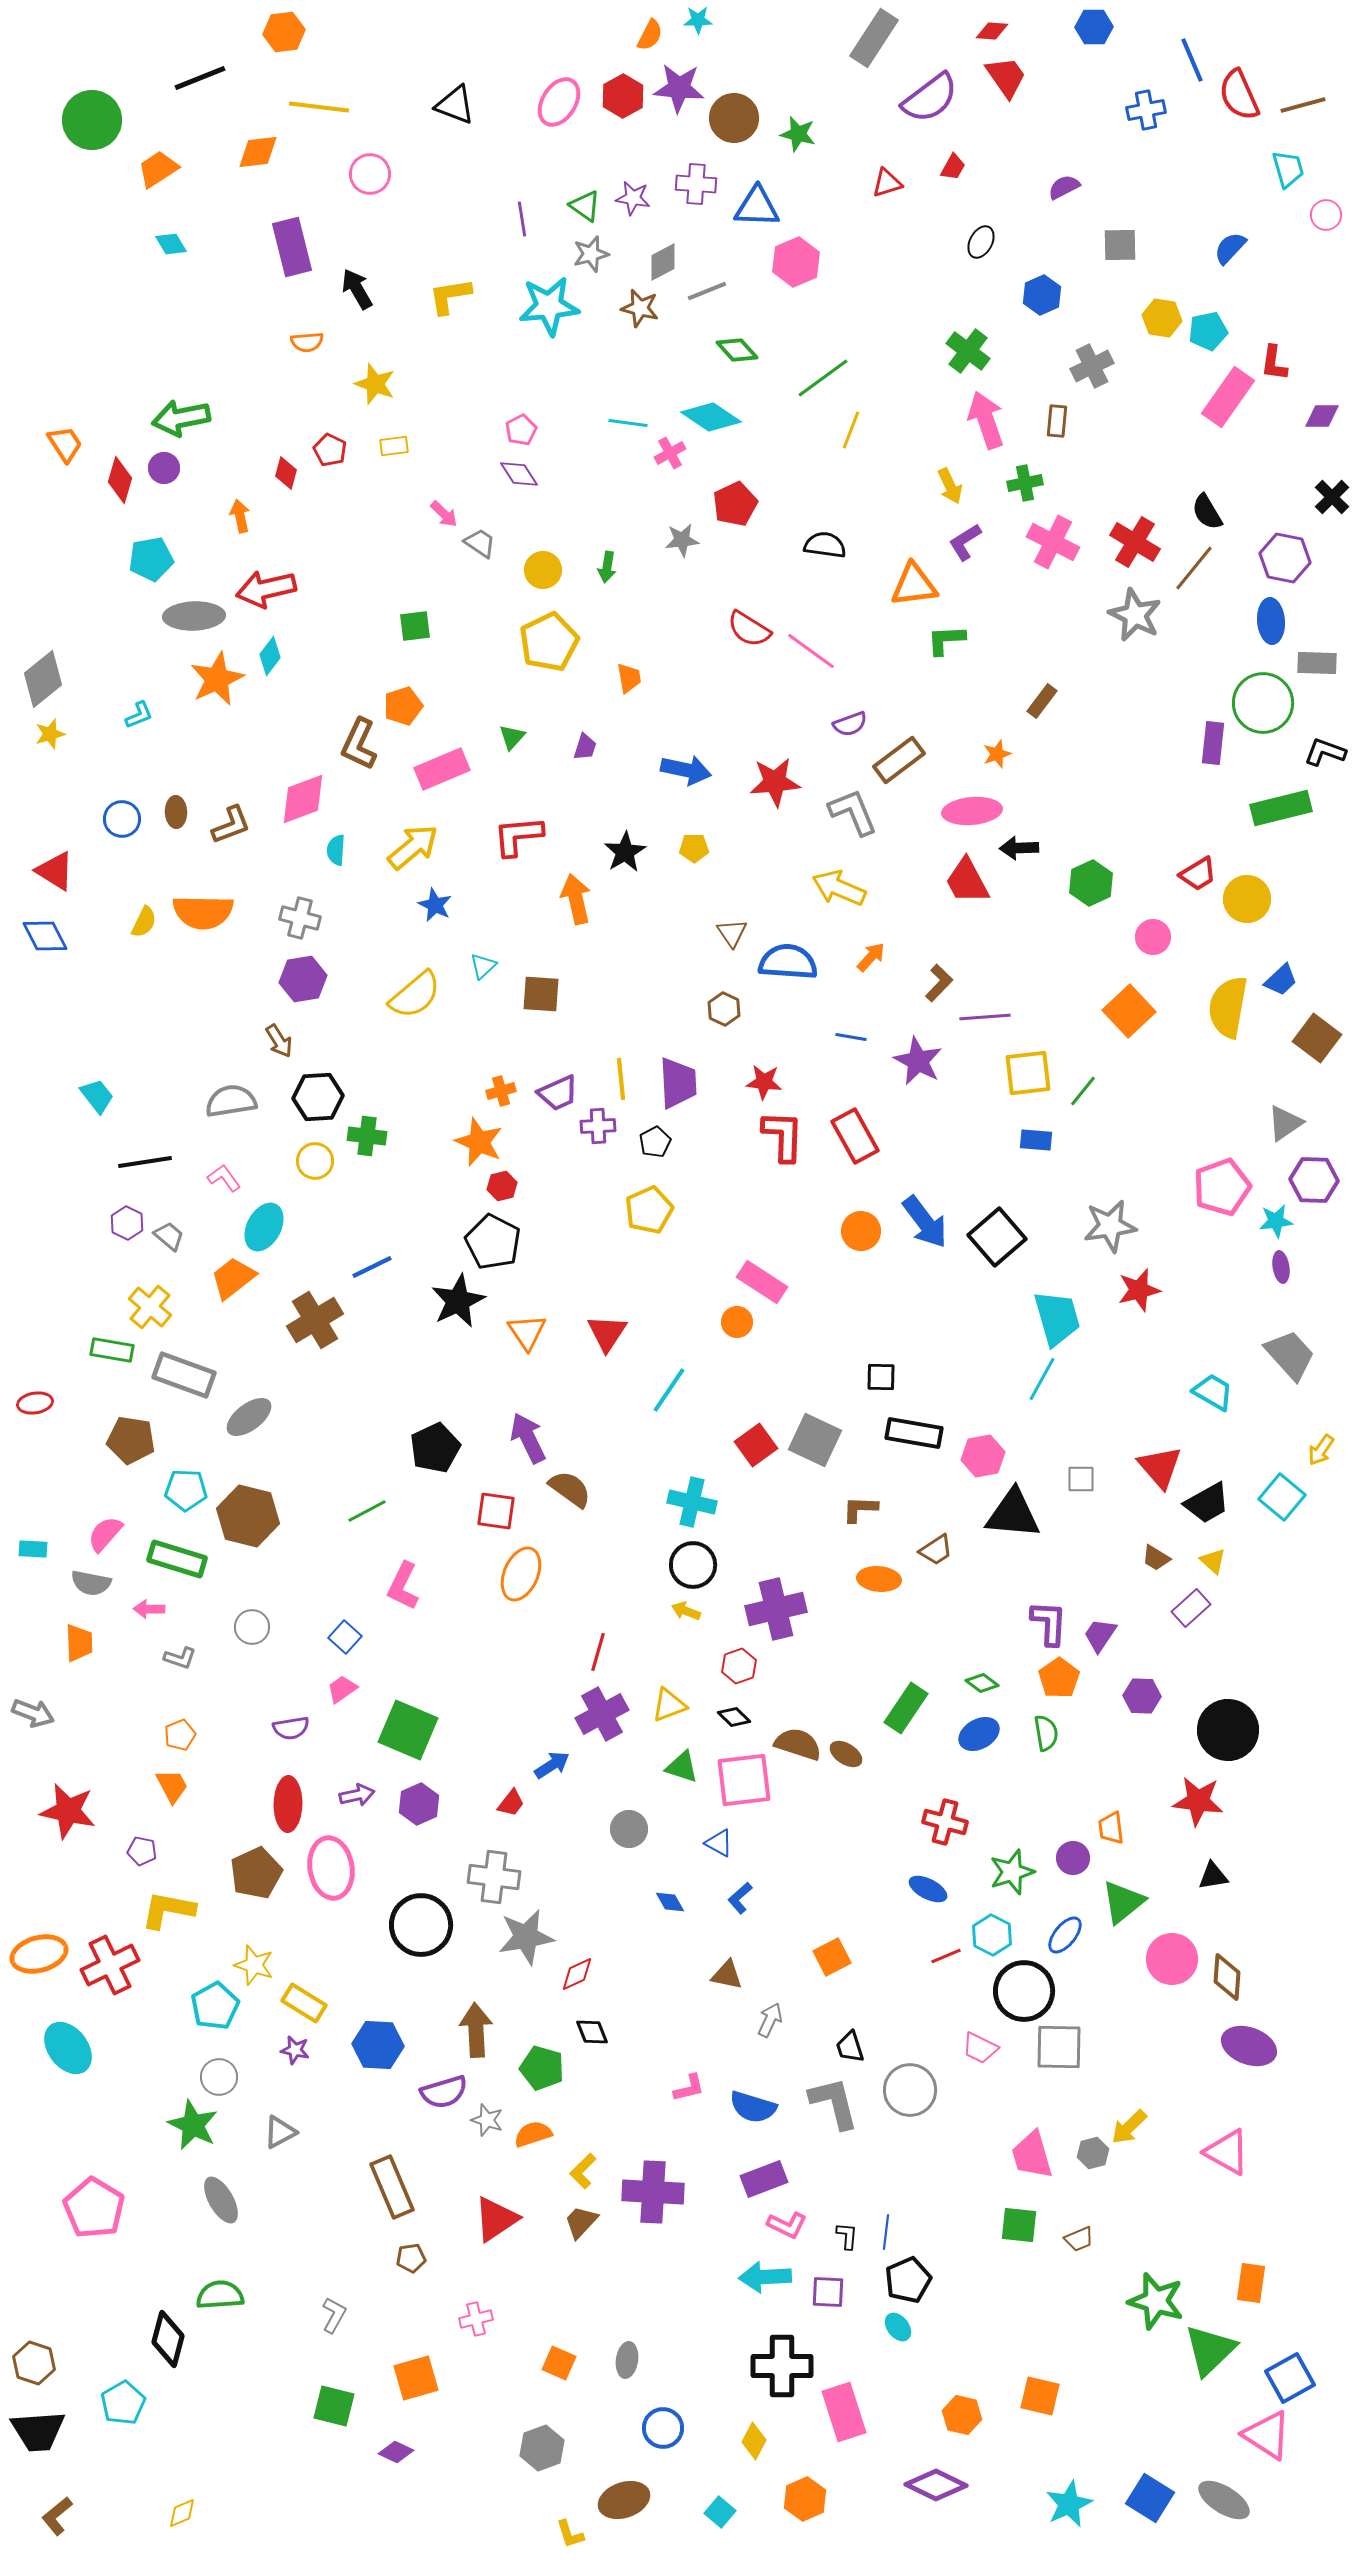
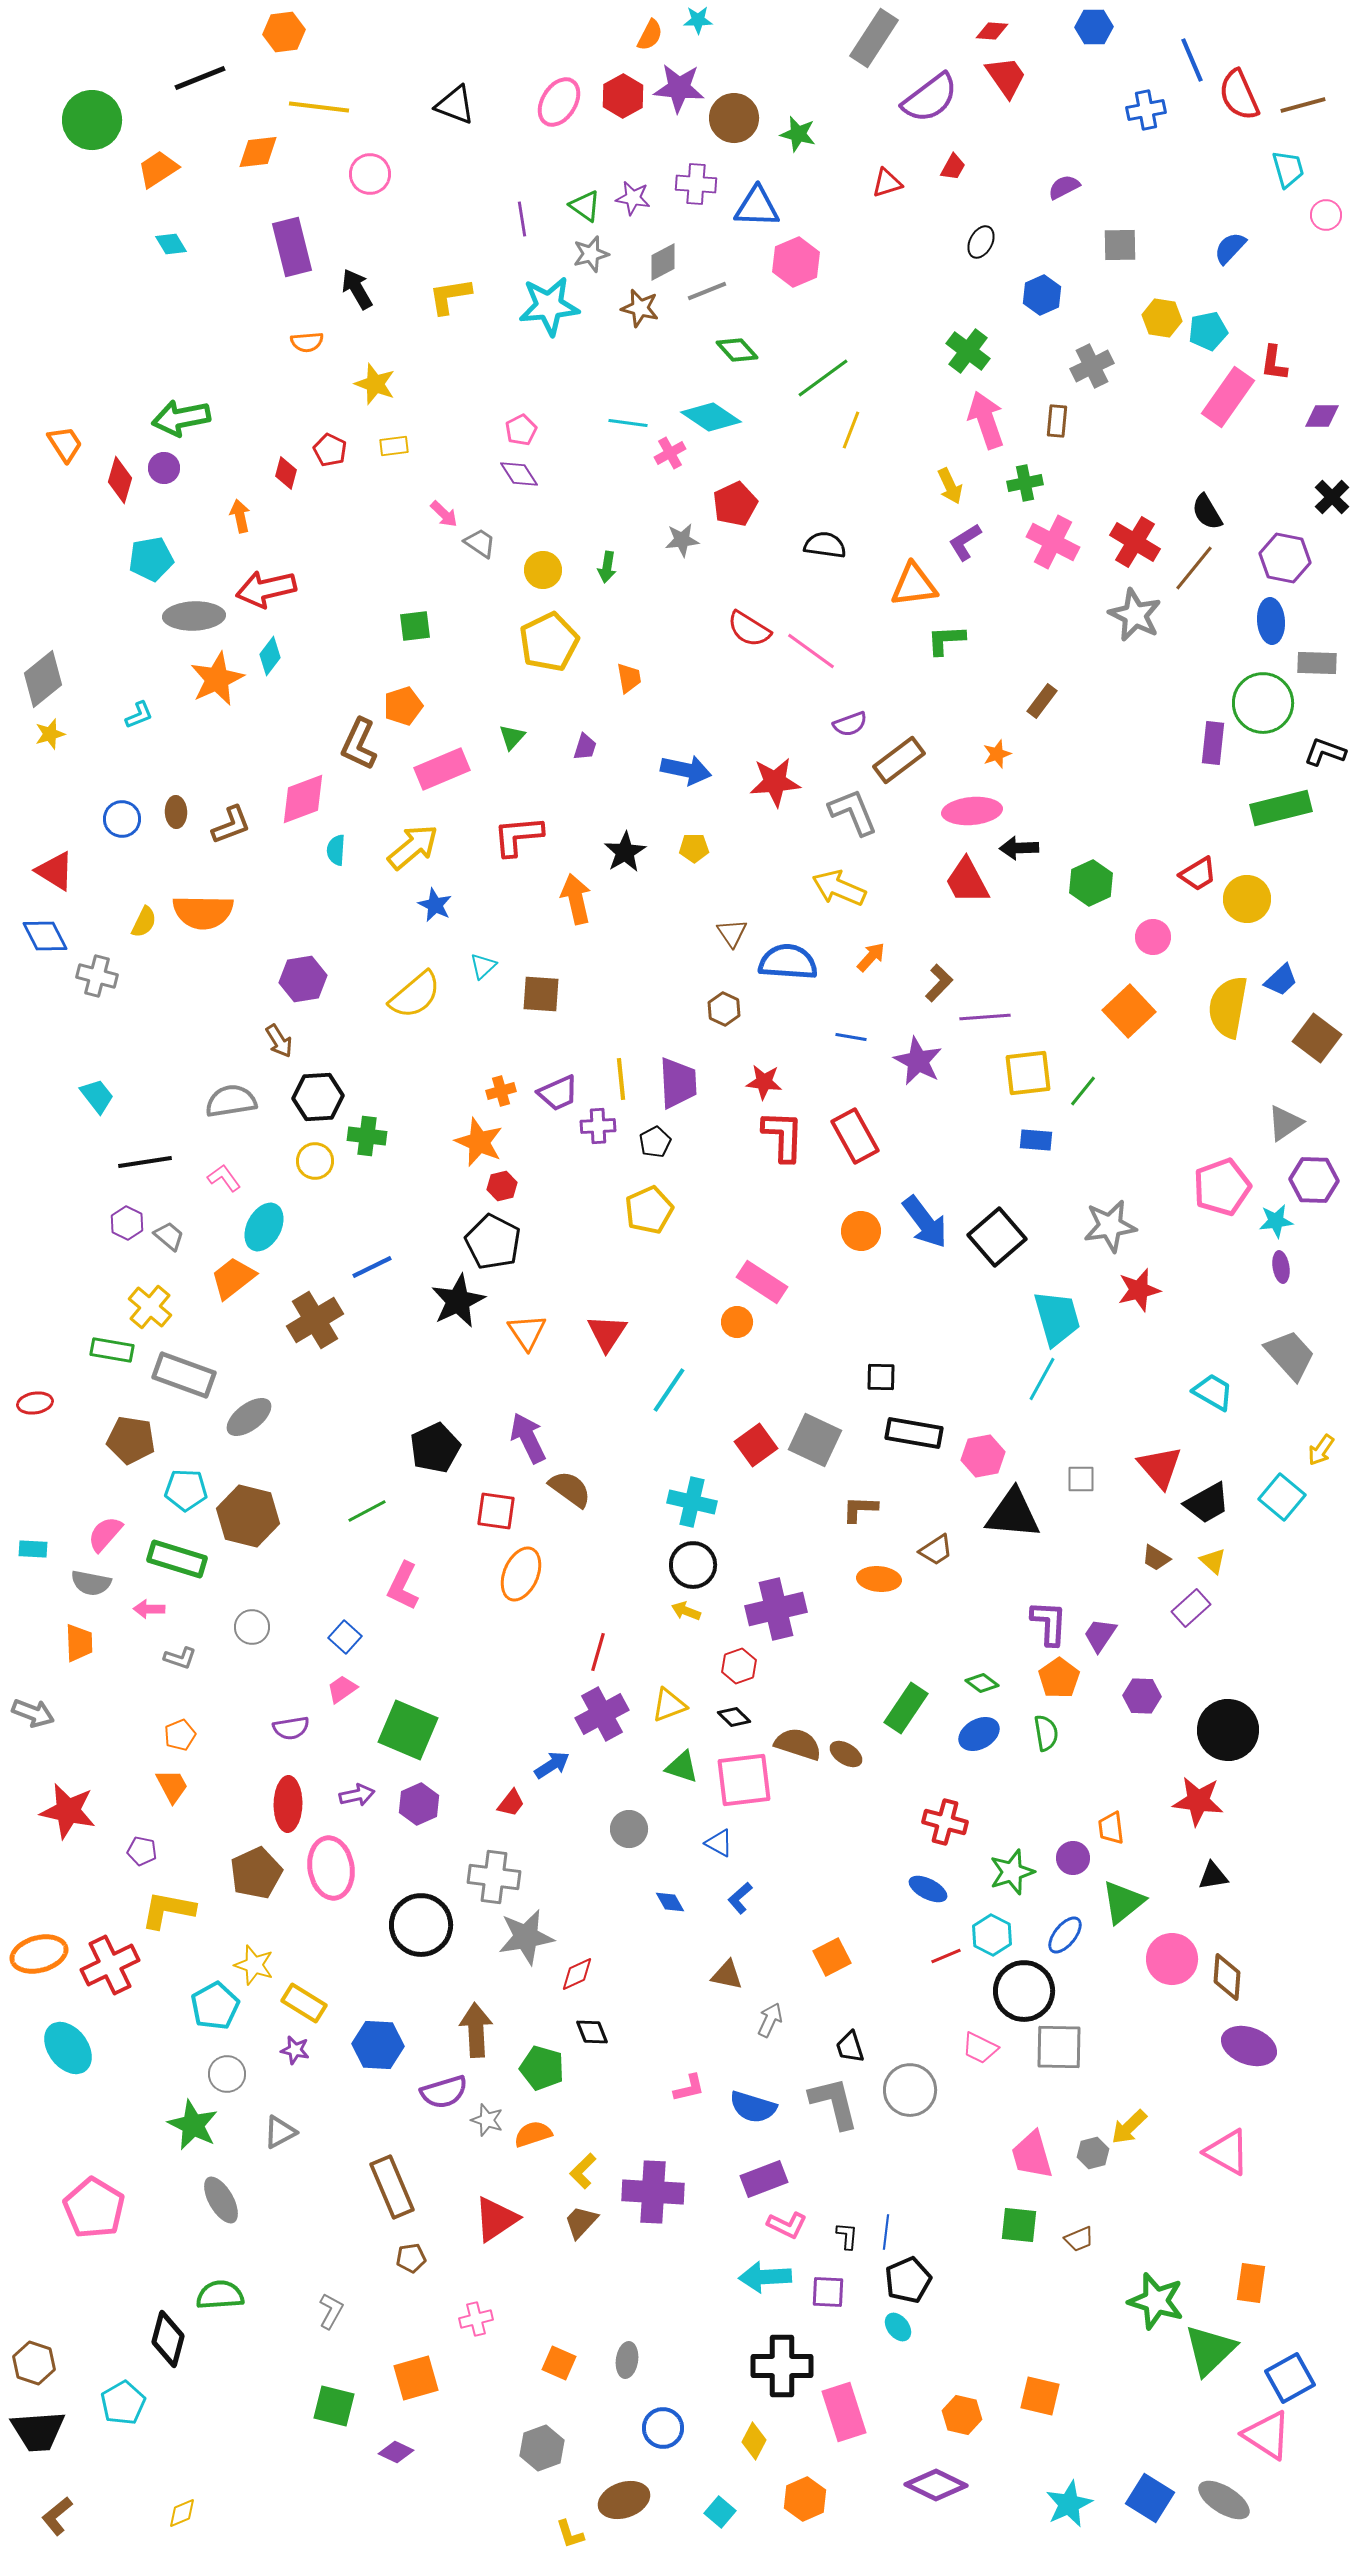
gray cross at (300, 918): moved 203 px left, 58 px down
gray circle at (219, 2077): moved 8 px right, 3 px up
gray L-shape at (334, 2315): moved 3 px left, 4 px up
